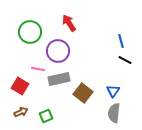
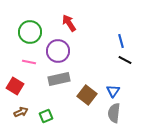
pink line: moved 9 px left, 7 px up
red square: moved 5 px left
brown square: moved 4 px right, 2 px down
